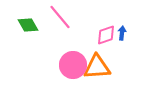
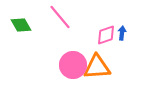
green diamond: moved 7 px left
